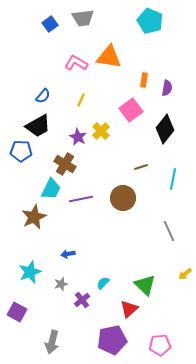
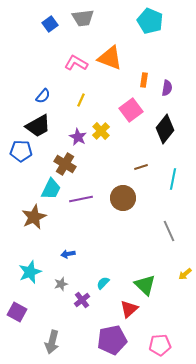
orange triangle: moved 1 px right, 1 px down; rotated 12 degrees clockwise
